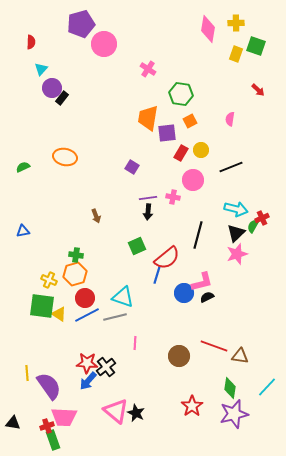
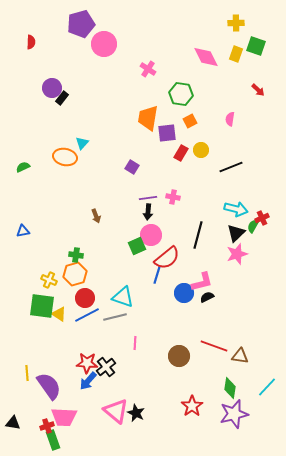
pink diamond at (208, 29): moved 2 px left, 28 px down; rotated 36 degrees counterclockwise
cyan triangle at (41, 69): moved 41 px right, 74 px down
pink circle at (193, 180): moved 42 px left, 55 px down
